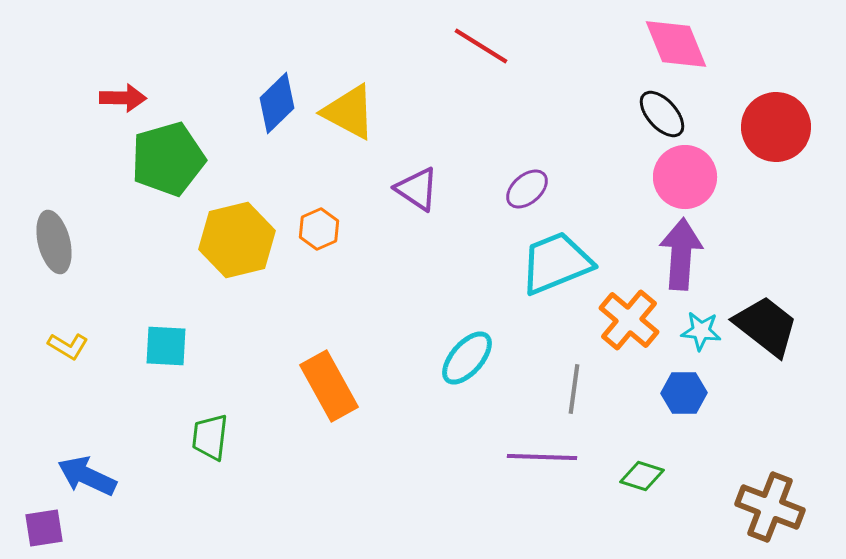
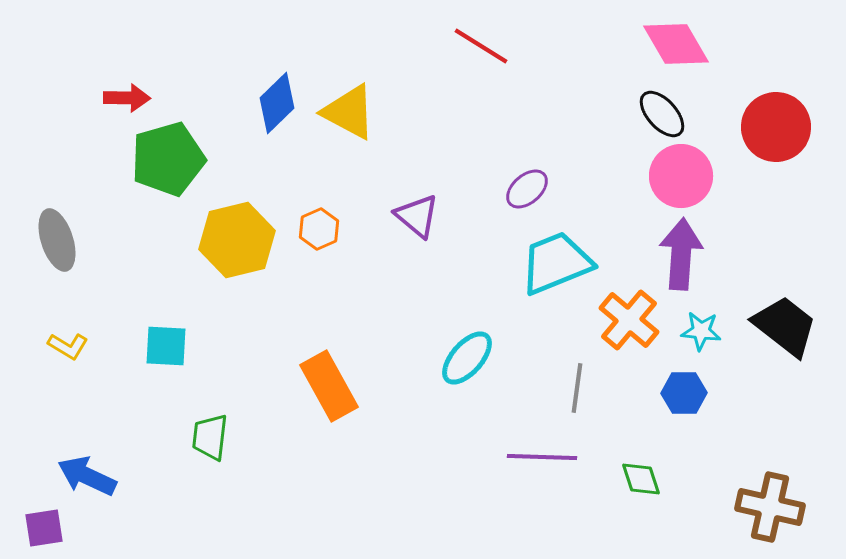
pink diamond: rotated 8 degrees counterclockwise
red arrow: moved 4 px right
pink circle: moved 4 px left, 1 px up
purple triangle: moved 27 px down; rotated 6 degrees clockwise
gray ellipse: moved 3 px right, 2 px up; rotated 4 degrees counterclockwise
black trapezoid: moved 19 px right
gray line: moved 3 px right, 1 px up
green diamond: moved 1 px left, 3 px down; rotated 54 degrees clockwise
brown cross: rotated 8 degrees counterclockwise
